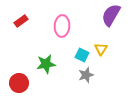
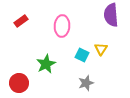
purple semicircle: rotated 35 degrees counterclockwise
green star: rotated 18 degrees counterclockwise
gray star: moved 8 px down
